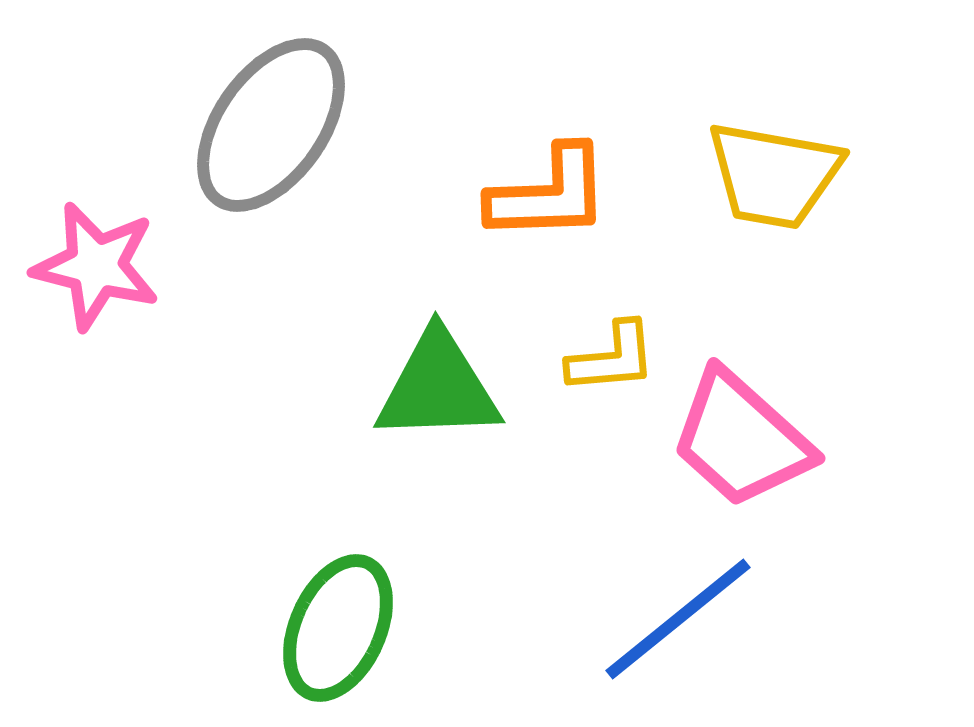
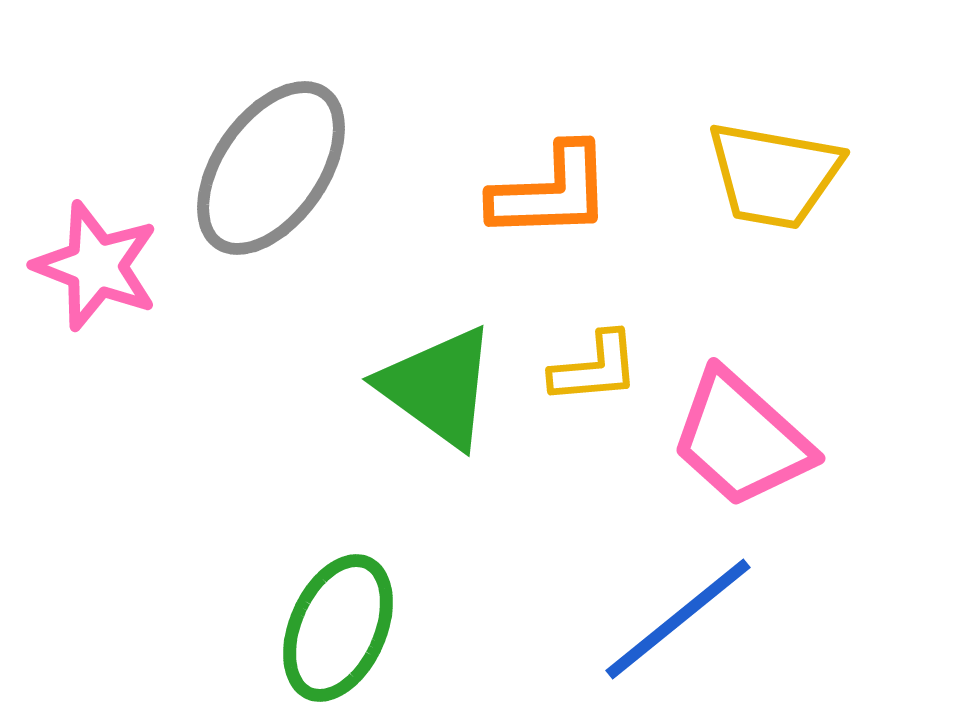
gray ellipse: moved 43 px down
orange L-shape: moved 2 px right, 2 px up
pink star: rotated 7 degrees clockwise
yellow L-shape: moved 17 px left, 10 px down
green triangle: rotated 38 degrees clockwise
